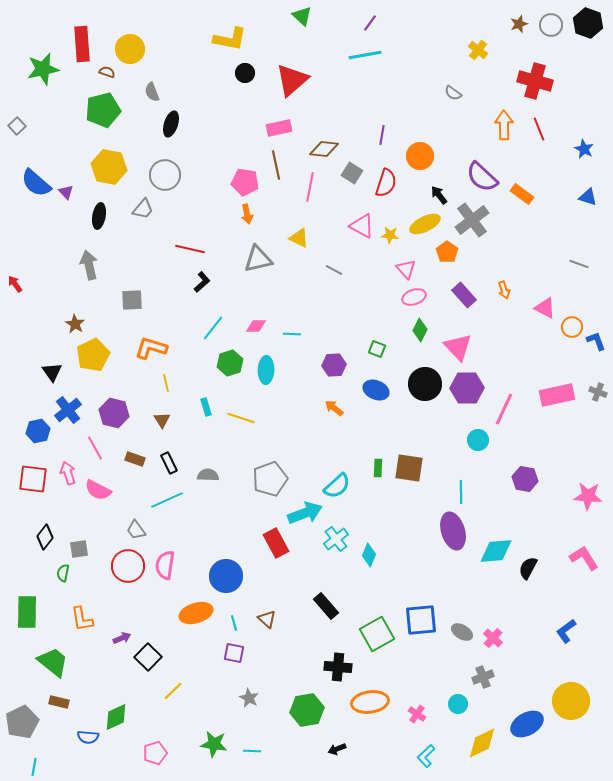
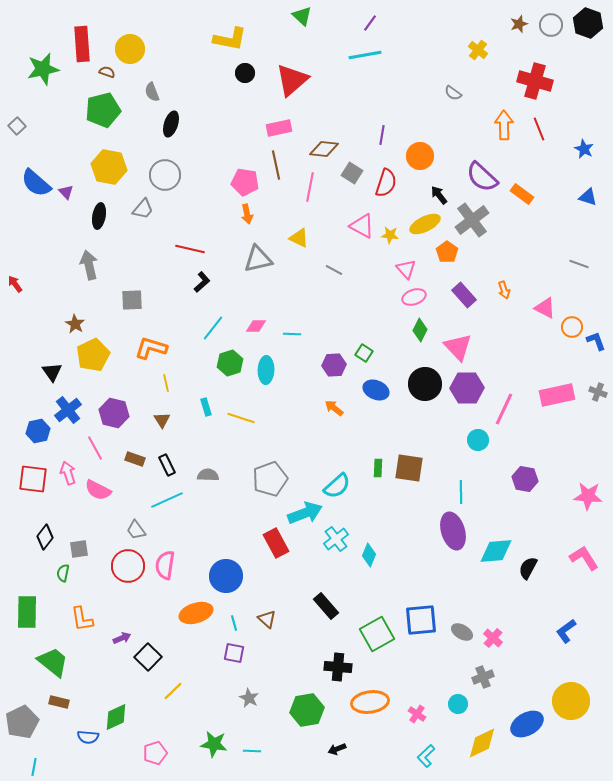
green square at (377, 349): moved 13 px left, 4 px down; rotated 12 degrees clockwise
black rectangle at (169, 463): moved 2 px left, 2 px down
